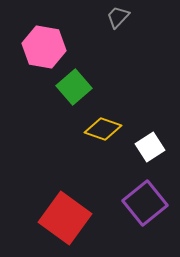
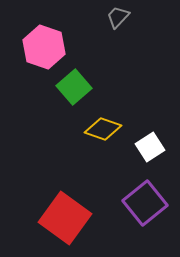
pink hexagon: rotated 9 degrees clockwise
